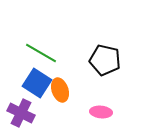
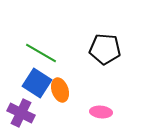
black pentagon: moved 11 px up; rotated 8 degrees counterclockwise
